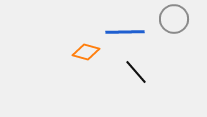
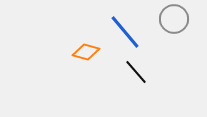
blue line: rotated 51 degrees clockwise
